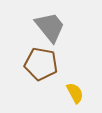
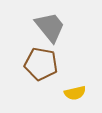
yellow semicircle: rotated 105 degrees clockwise
